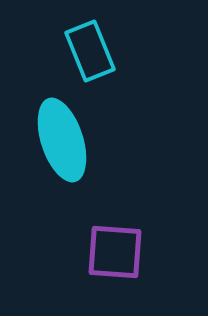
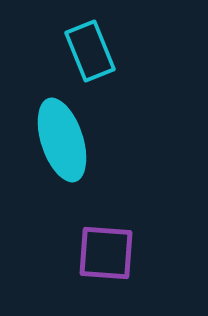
purple square: moved 9 px left, 1 px down
